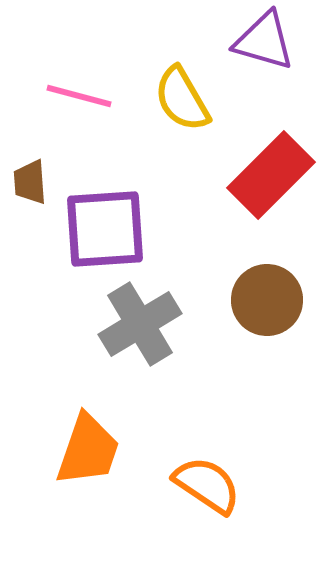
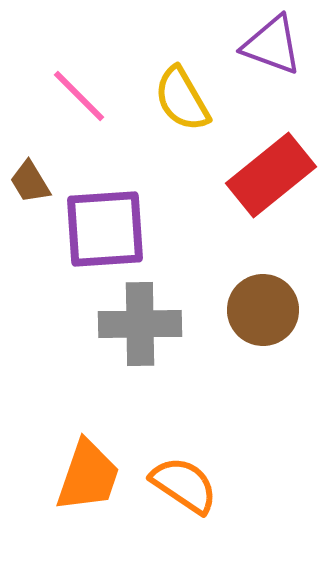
purple triangle: moved 8 px right, 4 px down; rotated 4 degrees clockwise
pink line: rotated 30 degrees clockwise
red rectangle: rotated 6 degrees clockwise
brown trapezoid: rotated 27 degrees counterclockwise
brown circle: moved 4 px left, 10 px down
gray cross: rotated 30 degrees clockwise
orange trapezoid: moved 26 px down
orange semicircle: moved 23 px left
